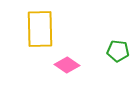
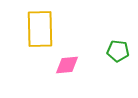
pink diamond: rotated 40 degrees counterclockwise
